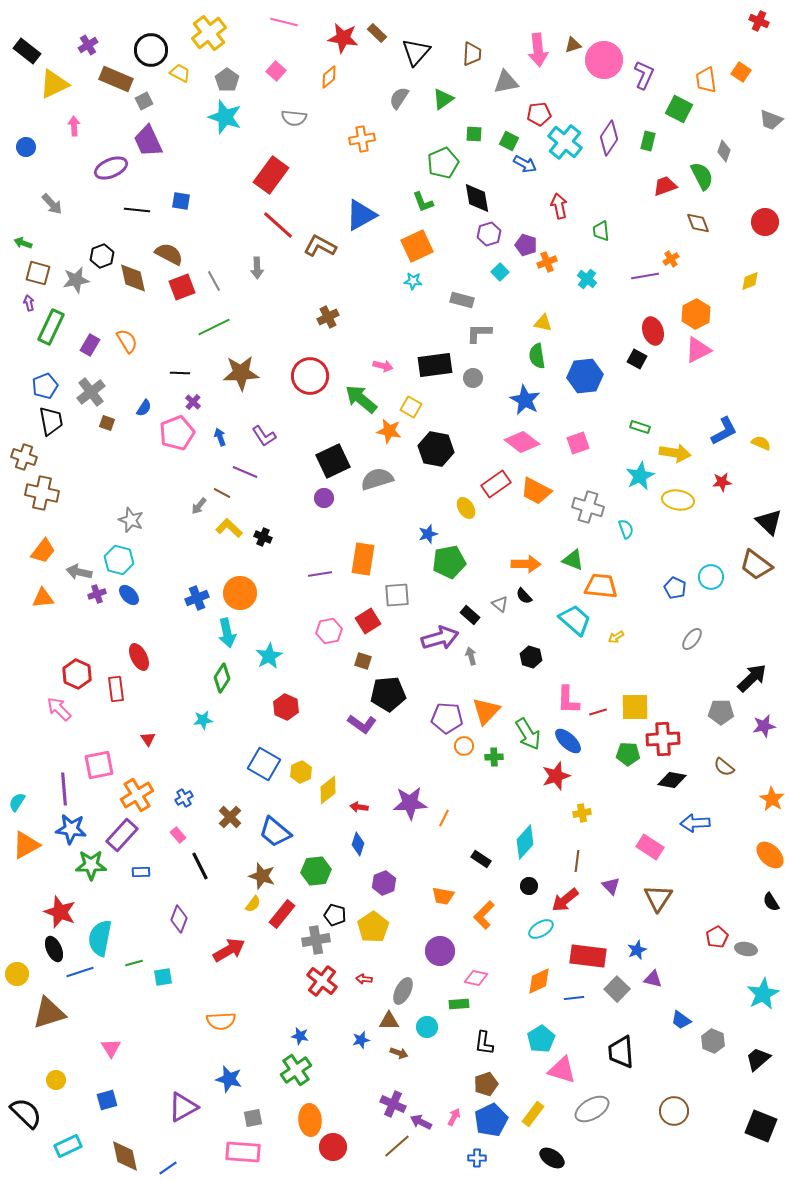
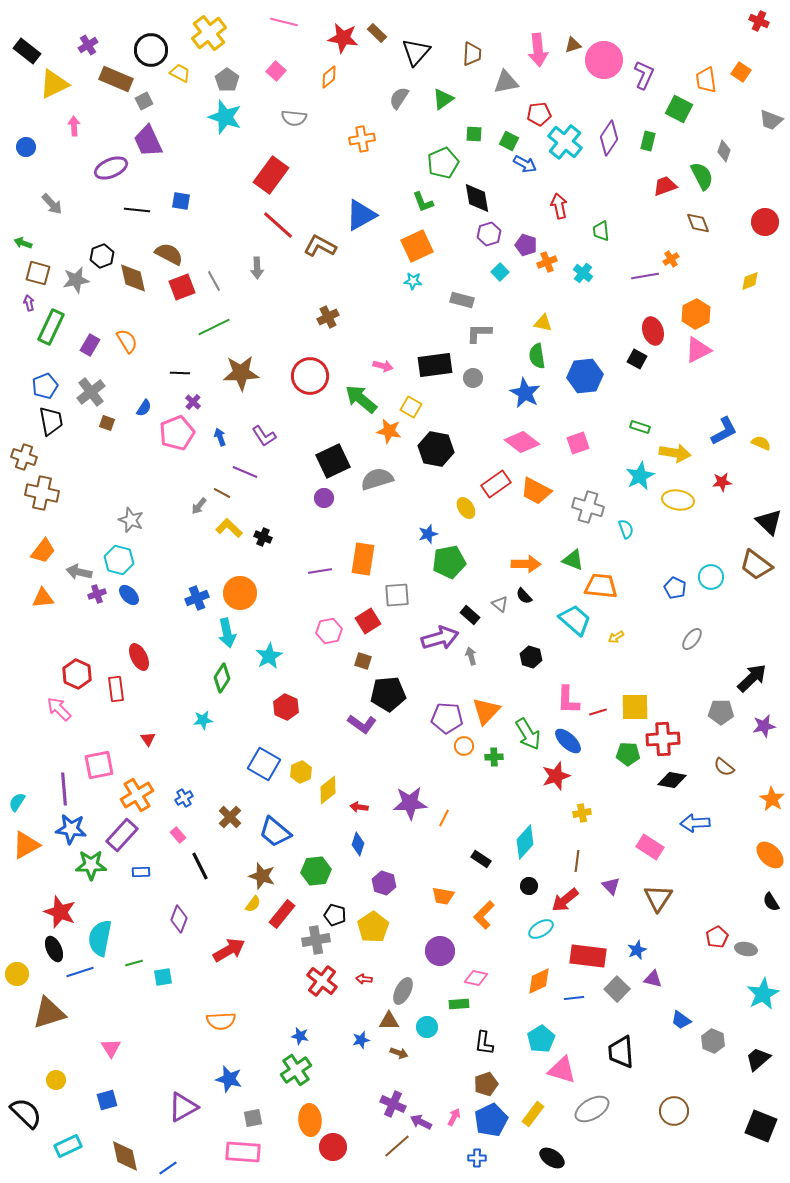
cyan cross at (587, 279): moved 4 px left, 6 px up
blue star at (525, 400): moved 7 px up
purple line at (320, 574): moved 3 px up
purple hexagon at (384, 883): rotated 20 degrees counterclockwise
